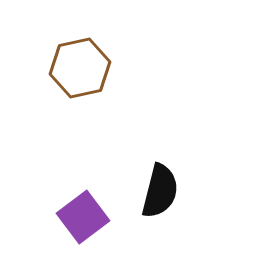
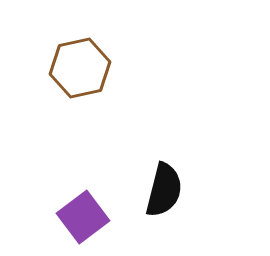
black semicircle: moved 4 px right, 1 px up
